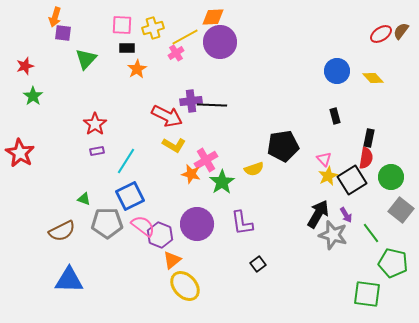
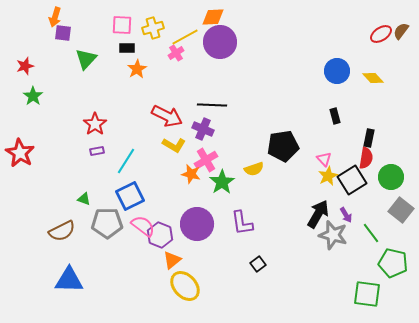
purple cross at (191, 101): moved 12 px right, 28 px down; rotated 30 degrees clockwise
